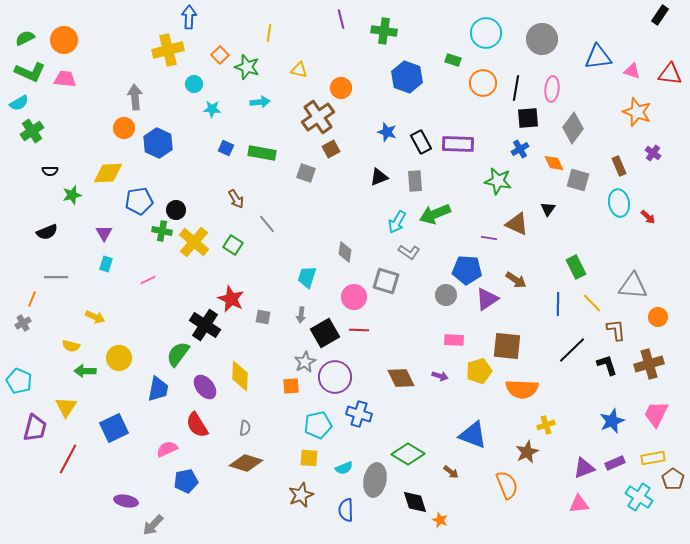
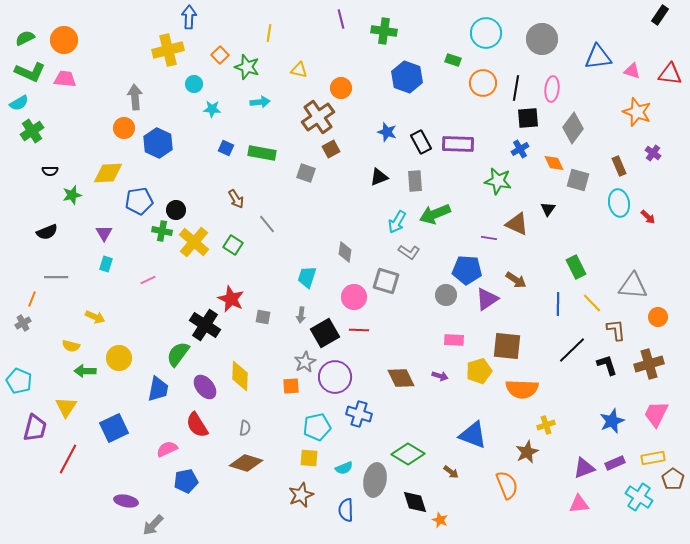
cyan pentagon at (318, 425): moved 1 px left, 2 px down
